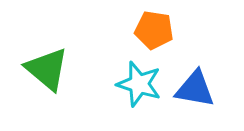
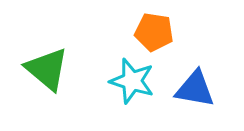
orange pentagon: moved 2 px down
cyan star: moved 7 px left, 3 px up
